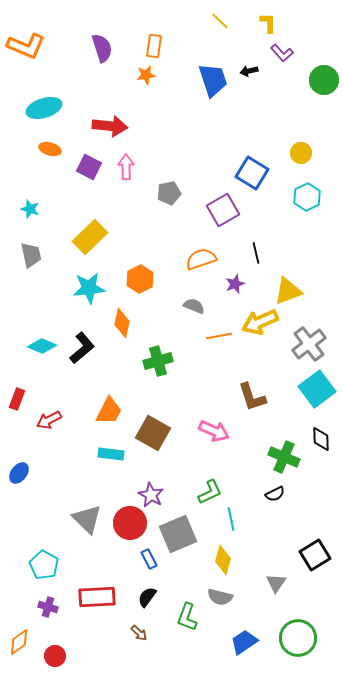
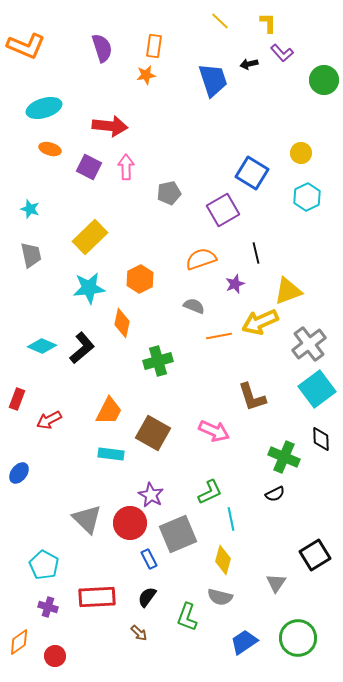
black arrow at (249, 71): moved 7 px up
